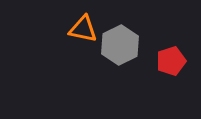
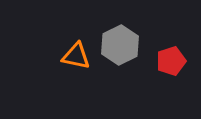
orange triangle: moved 7 px left, 27 px down
